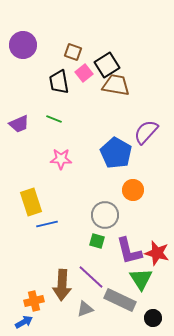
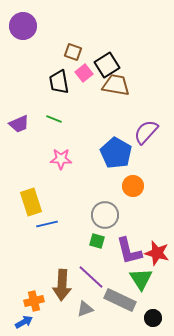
purple circle: moved 19 px up
orange circle: moved 4 px up
